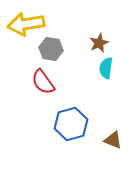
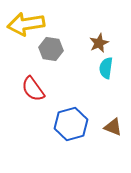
red semicircle: moved 10 px left, 7 px down
brown triangle: moved 13 px up
